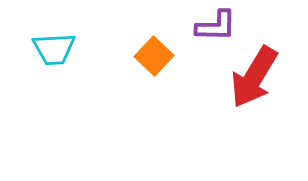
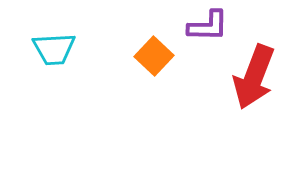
purple L-shape: moved 8 px left
red arrow: rotated 10 degrees counterclockwise
